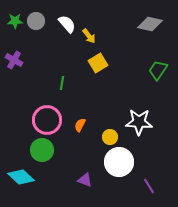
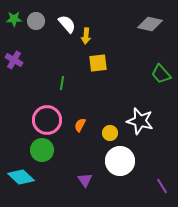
green star: moved 1 px left, 2 px up
yellow arrow: moved 3 px left; rotated 42 degrees clockwise
yellow square: rotated 24 degrees clockwise
green trapezoid: moved 3 px right, 4 px down; rotated 75 degrees counterclockwise
white star: moved 1 px right, 1 px up; rotated 12 degrees clockwise
yellow circle: moved 4 px up
white circle: moved 1 px right, 1 px up
purple triangle: rotated 35 degrees clockwise
purple line: moved 13 px right
